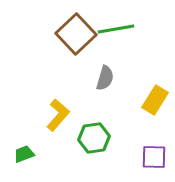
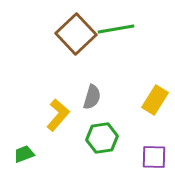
gray semicircle: moved 13 px left, 19 px down
green hexagon: moved 8 px right
